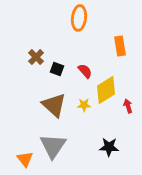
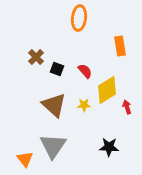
yellow diamond: moved 1 px right
red arrow: moved 1 px left, 1 px down
